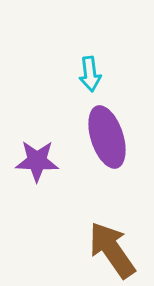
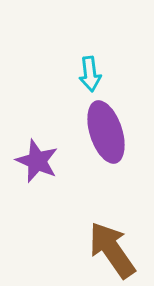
purple ellipse: moved 1 px left, 5 px up
purple star: rotated 21 degrees clockwise
